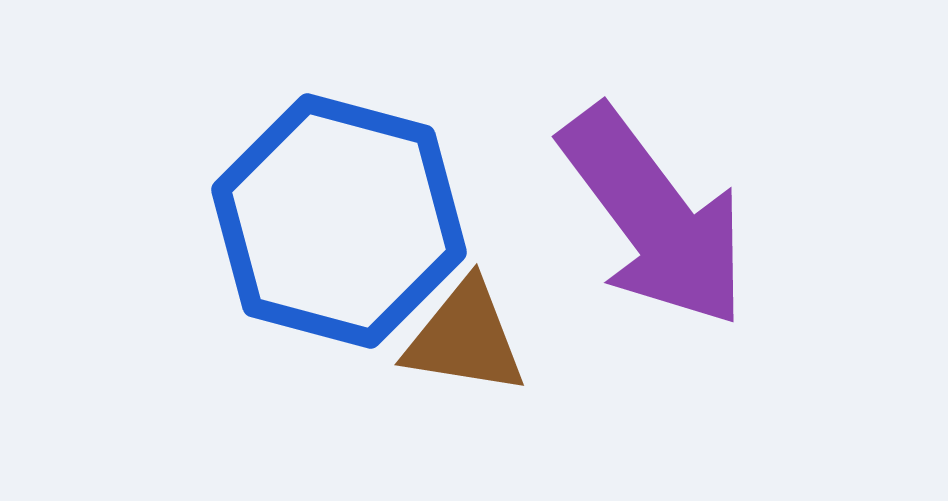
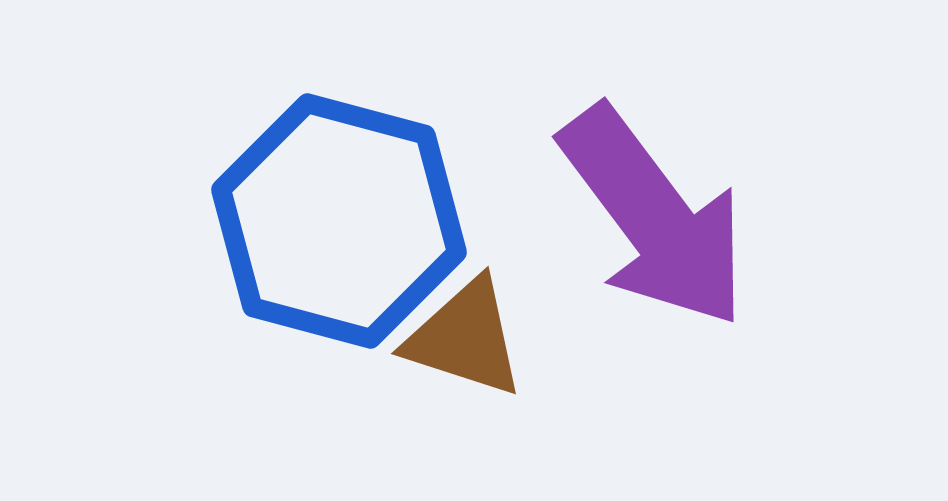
brown triangle: rotated 9 degrees clockwise
